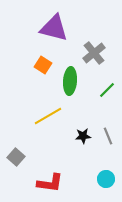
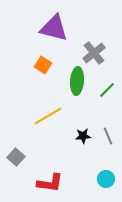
green ellipse: moved 7 px right
